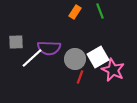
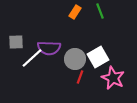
pink star: moved 8 px down
